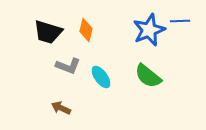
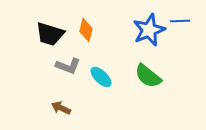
black trapezoid: moved 2 px right, 2 px down
cyan ellipse: rotated 10 degrees counterclockwise
